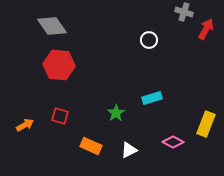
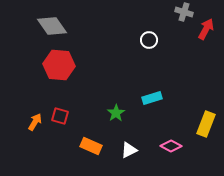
orange arrow: moved 10 px right, 3 px up; rotated 30 degrees counterclockwise
pink diamond: moved 2 px left, 4 px down
